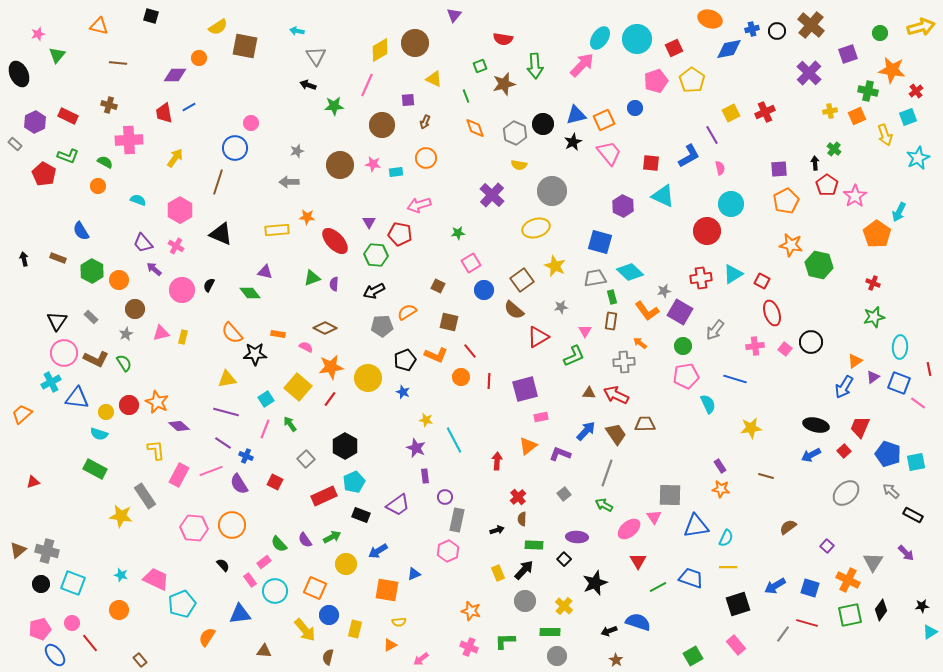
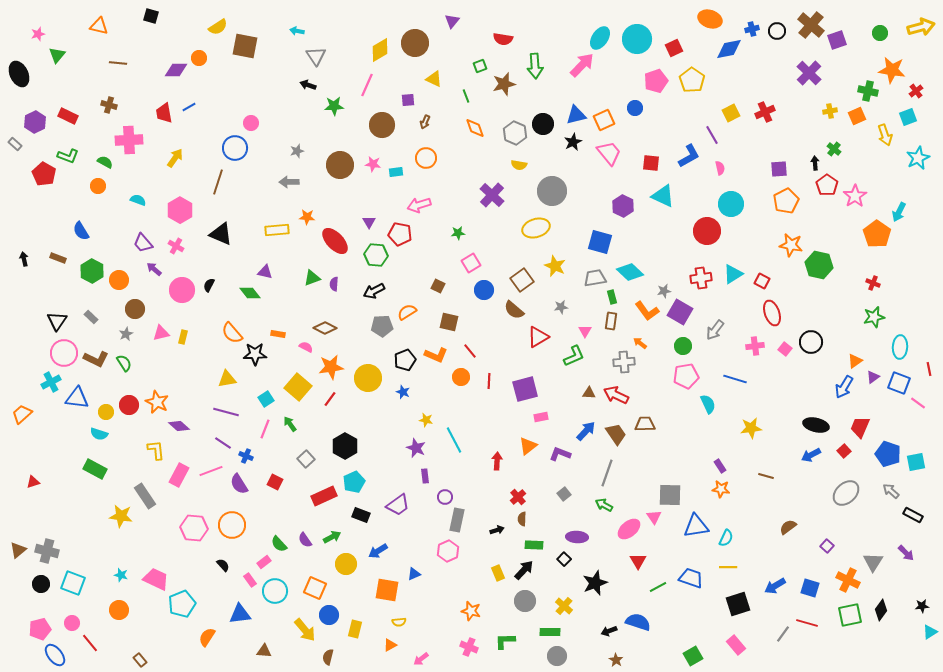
purple triangle at (454, 15): moved 2 px left, 6 px down
purple square at (848, 54): moved 11 px left, 14 px up
purple diamond at (175, 75): moved 1 px right, 5 px up
